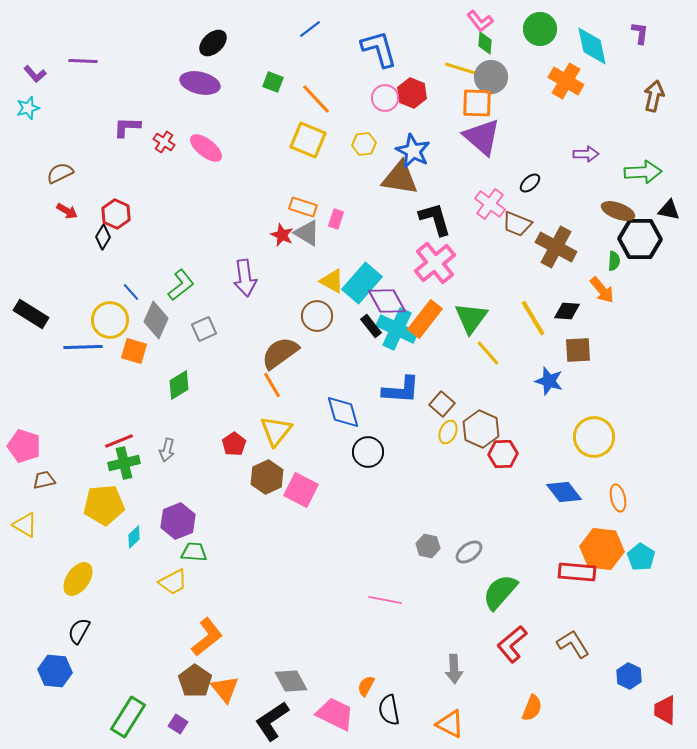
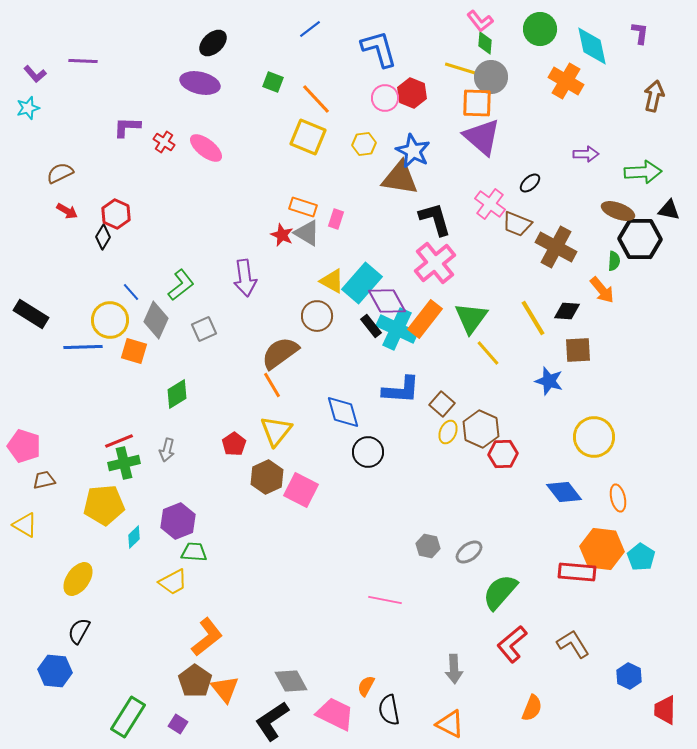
yellow square at (308, 140): moved 3 px up
green diamond at (179, 385): moved 2 px left, 9 px down
